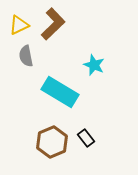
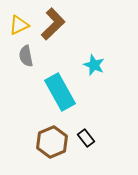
cyan rectangle: rotated 30 degrees clockwise
